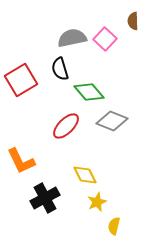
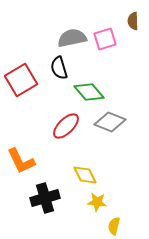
pink square: rotated 30 degrees clockwise
black semicircle: moved 1 px left, 1 px up
gray diamond: moved 2 px left, 1 px down
black cross: rotated 12 degrees clockwise
yellow star: rotated 30 degrees clockwise
